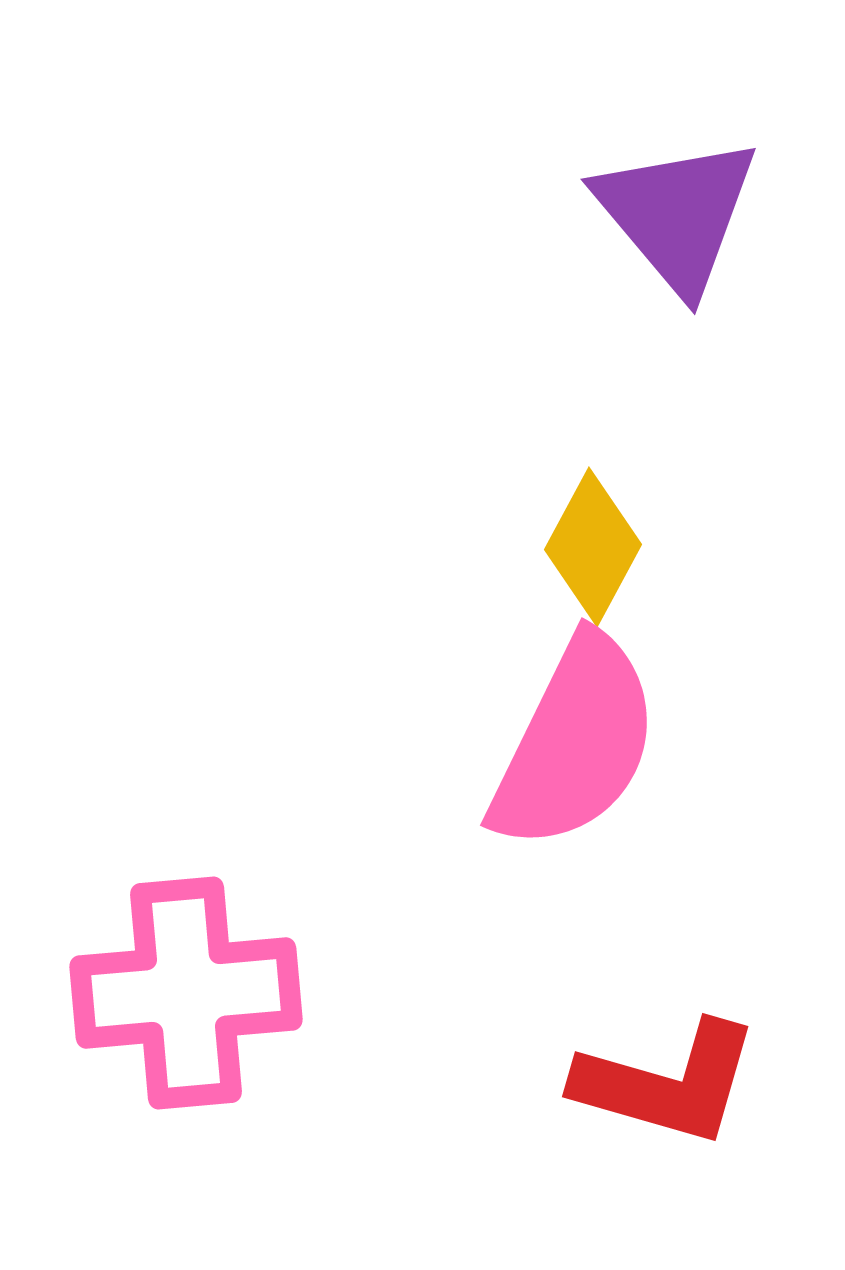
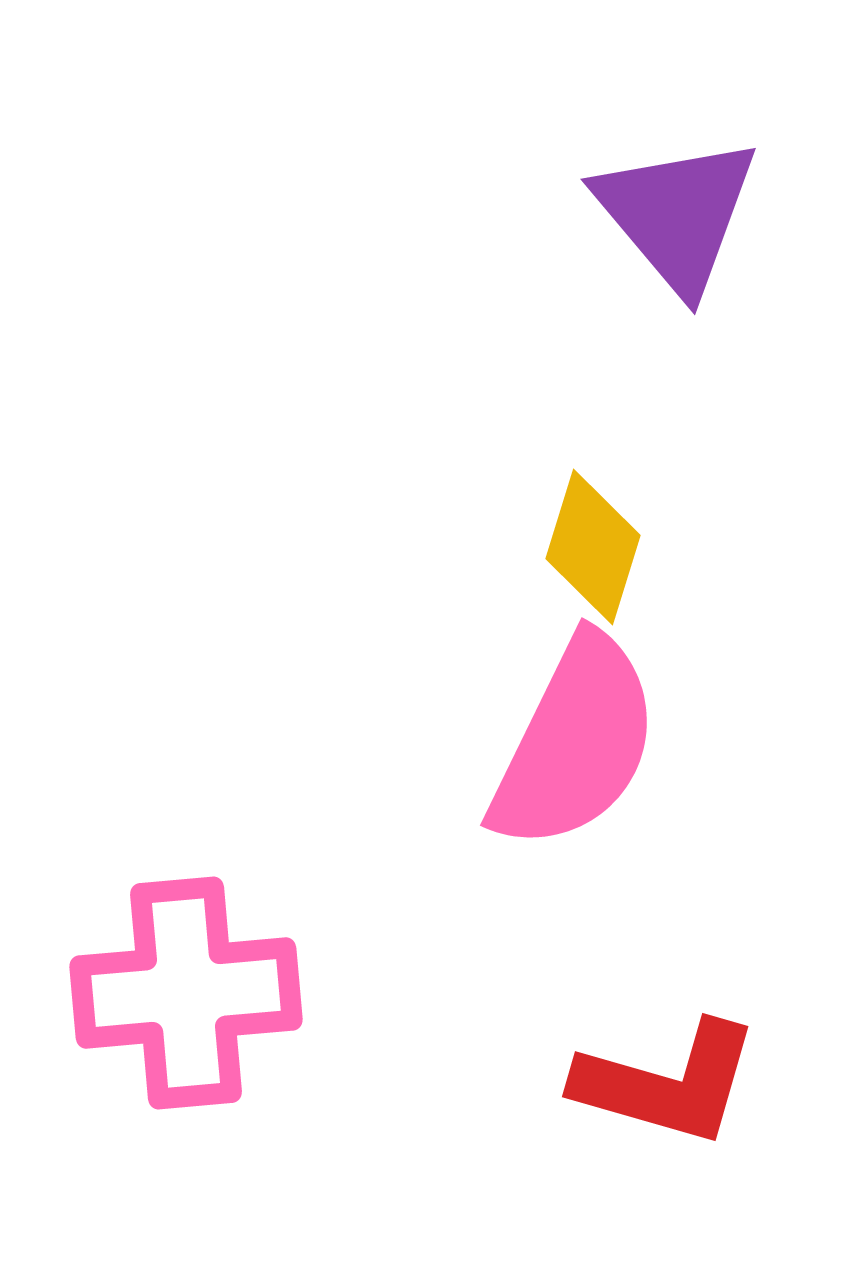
yellow diamond: rotated 11 degrees counterclockwise
